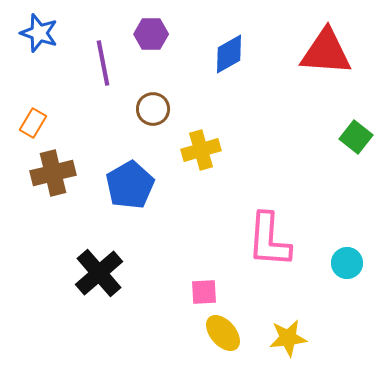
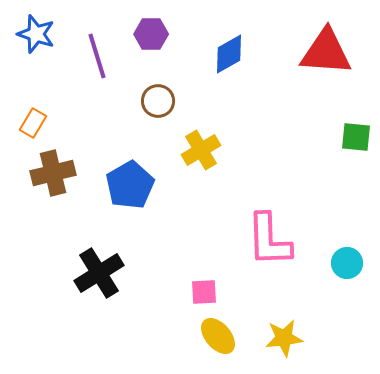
blue star: moved 3 px left, 1 px down
purple line: moved 6 px left, 7 px up; rotated 6 degrees counterclockwise
brown circle: moved 5 px right, 8 px up
green square: rotated 32 degrees counterclockwise
yellow cross: rotated 15 degrees counterclockwise
pink L-shape: rotated 6 degrees counterclockwise
black cross: rotated 9 degrees clockwise
yellow ellipse: moved 5 px left, 3 px down
yellow star: moved 4 px left
